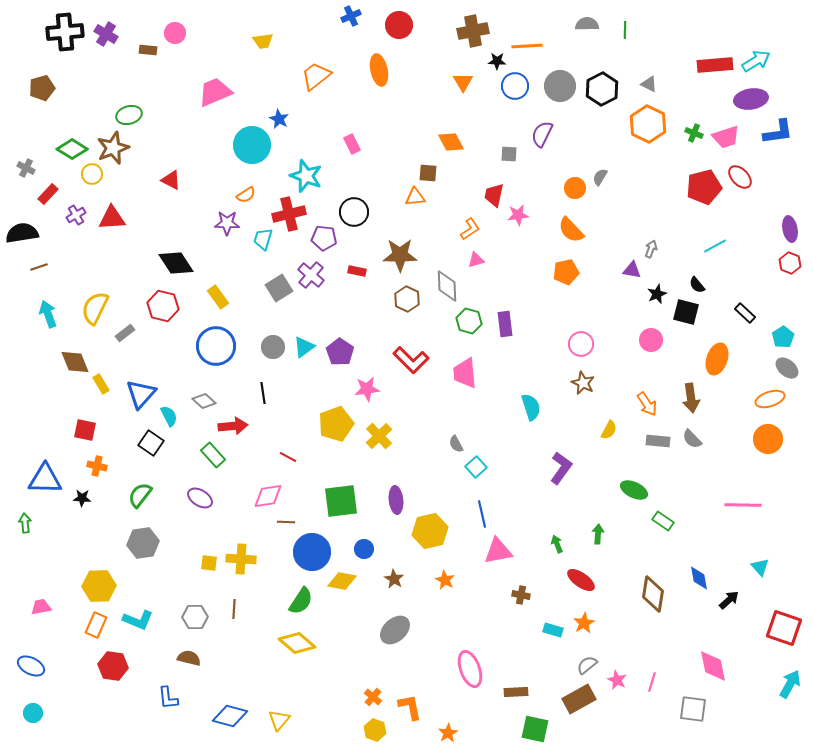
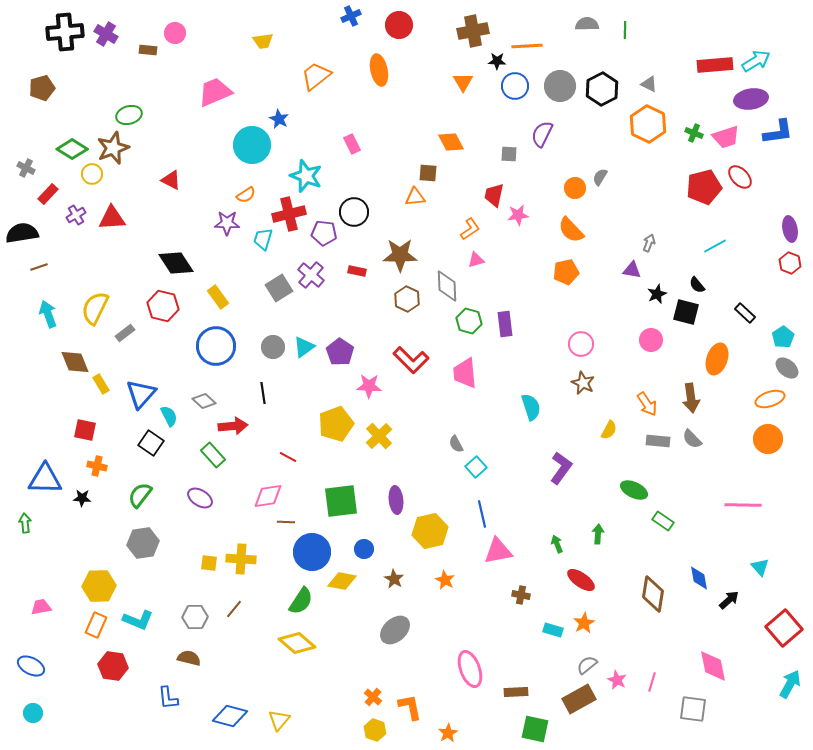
purple pentagon at (324, 238): moved 5 px up
gray arrow at (651, 249): moved 2 px left, 6 px up
pink star at (367, 389): moved 2 px right, 3 px up; rotated 10 degrees clockwise
brown line at (234, 609): rotated 36 degrees clockwise
red square at (784, 628): rotated 30 degrees clockwise
